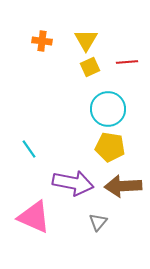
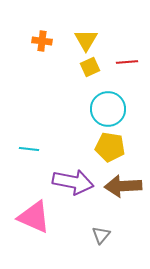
cyan line: rotated 48 degrees counterclockwise
purple arrow: moved 1 px up
gray triangle: moved 3 px right, 13 px down
